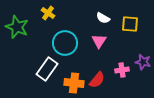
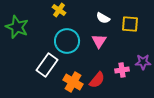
yellow cross: moved 11 px right, 3 px up
cyan circle: moved 2 px right, 2 px up
purple star: rotated 14 degrees counterclockwise
white rectangle: moved 4 px up
orange cross: moved 1 px left, 1 px up; rotated 24 degrees clockwise
